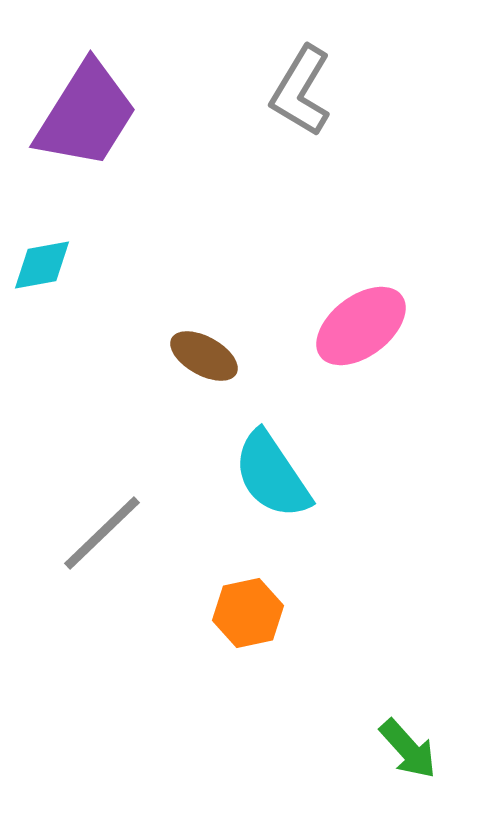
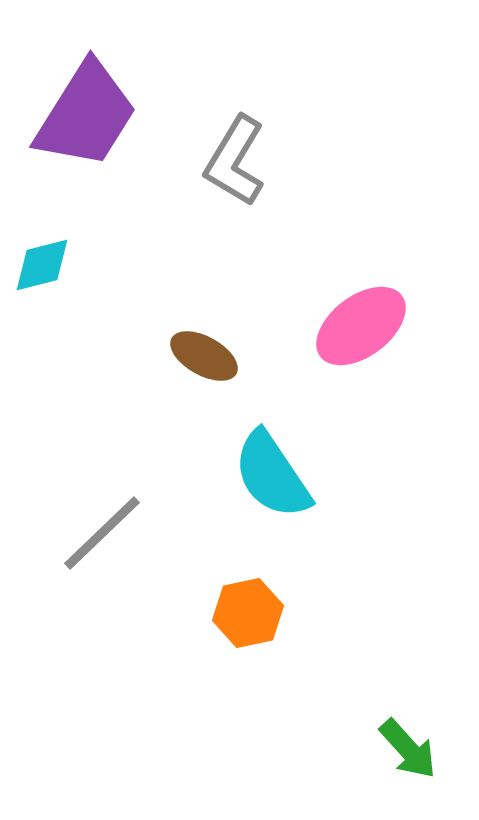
gray L-shape: moved 66 px left, 70 px down
cyan diamond: rotated 4 degrees counterclockwise
